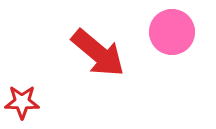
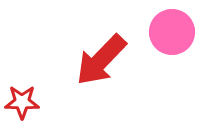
red arrow: moved 3 px right, 7 px down; rotated 94 degrees clockwise
